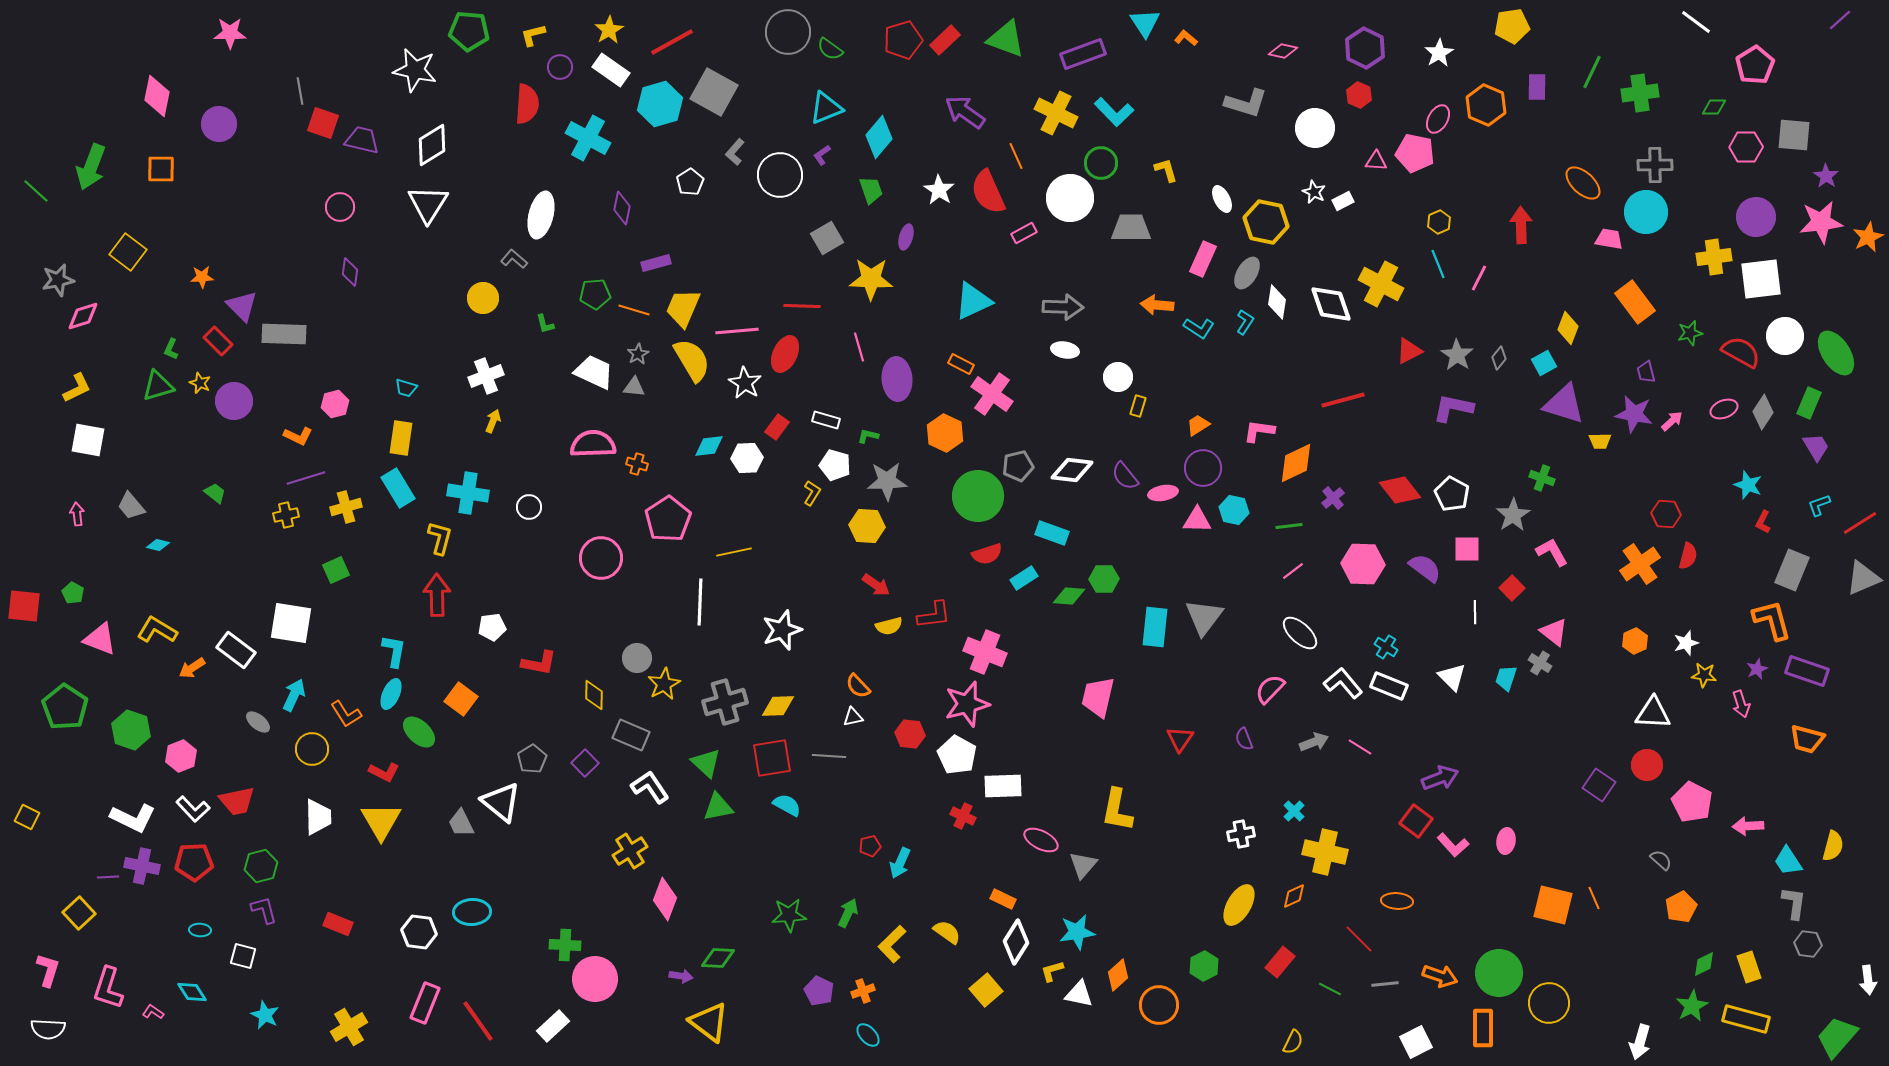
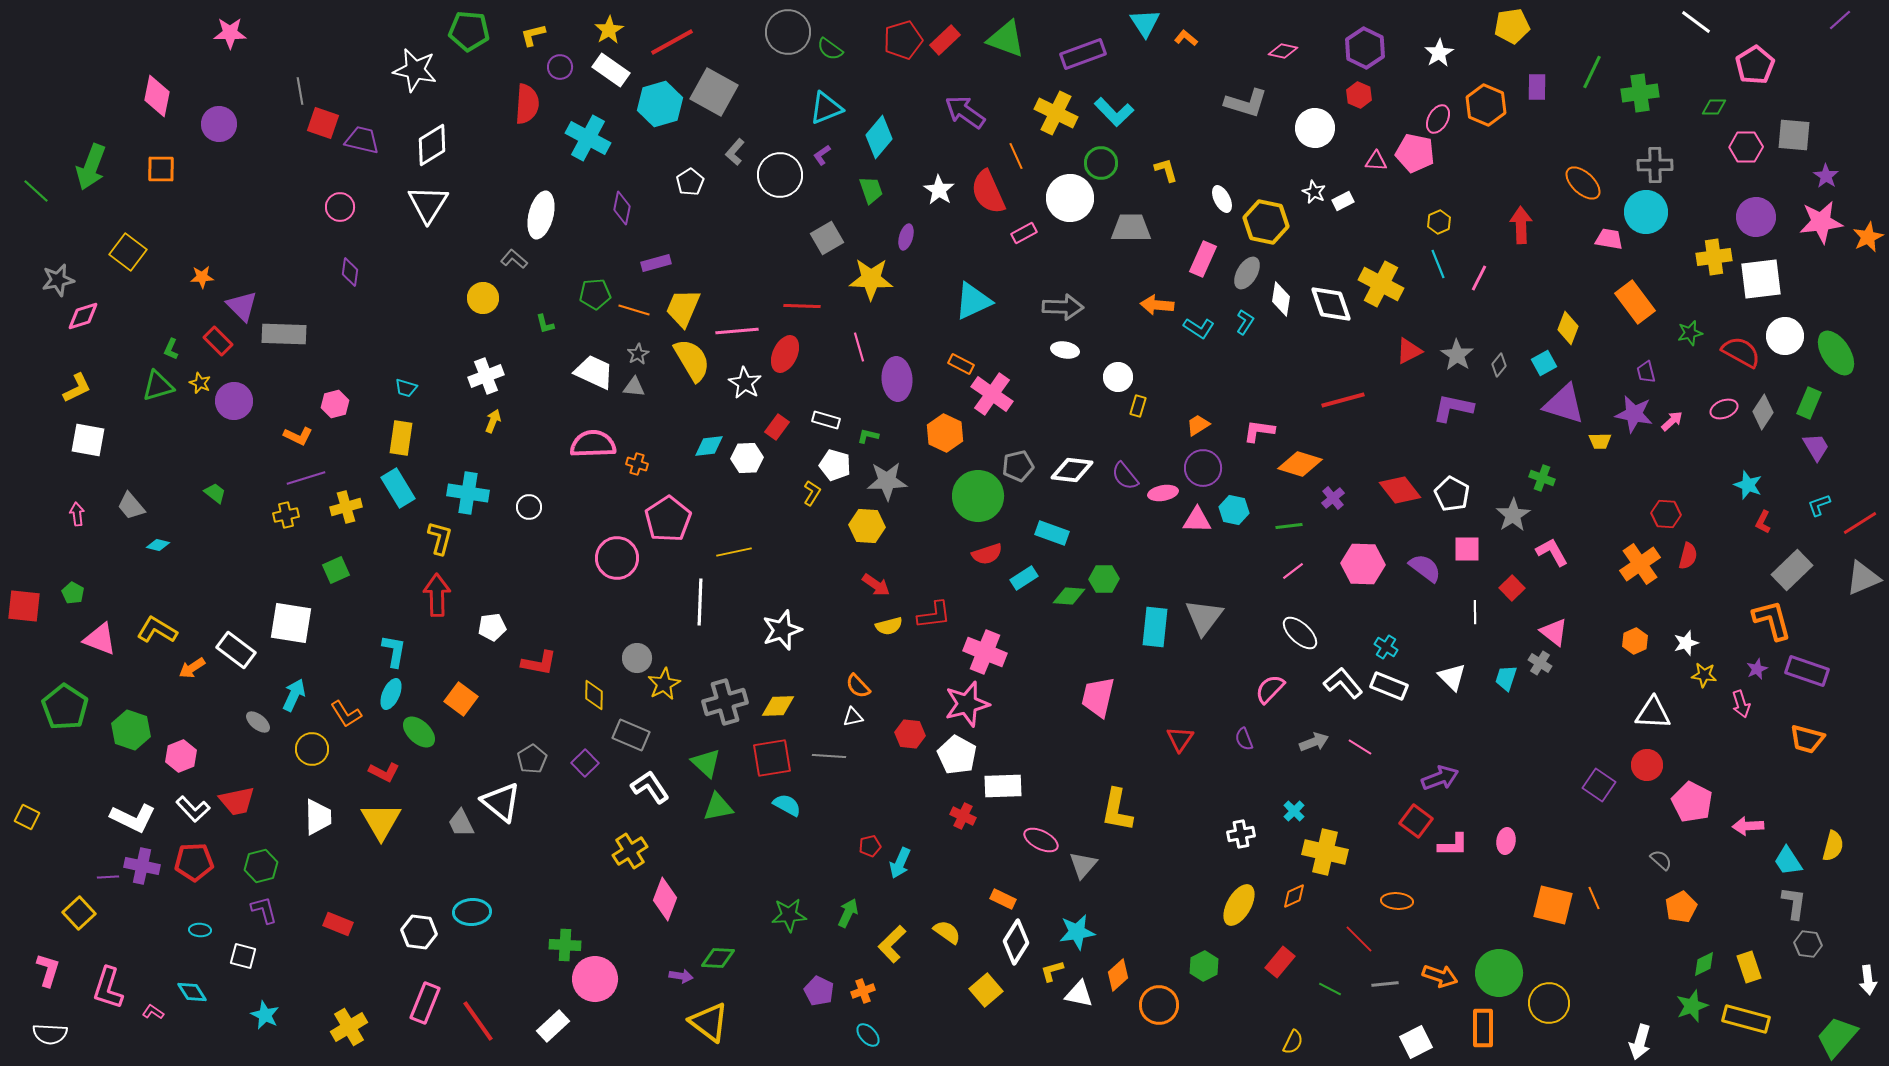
white diamond at (1277, 302): moved 4 px right, 3 px up
gray diamond at (1499, 358): moved 7 px down
orange diamond at (1296, 463): moved 4 px right, 1 px down; rotated 42 degrees clockwise
pink circle at (601, 558): moved 16 px right
gray rectangle at (1792, 570): rotated 24 degrees clockwise
pink L-shape at (1453, 845): rotated 48 degrees counterclockwise
green star at (1692, 1006): rotated 8 degrees clockwise
white semicircle at (48, 1029): moved 2 px right, 5 px down
